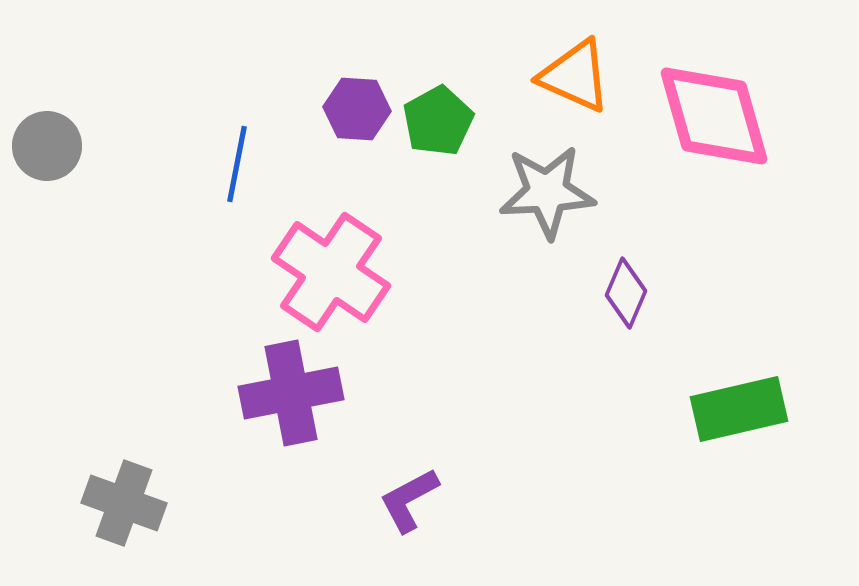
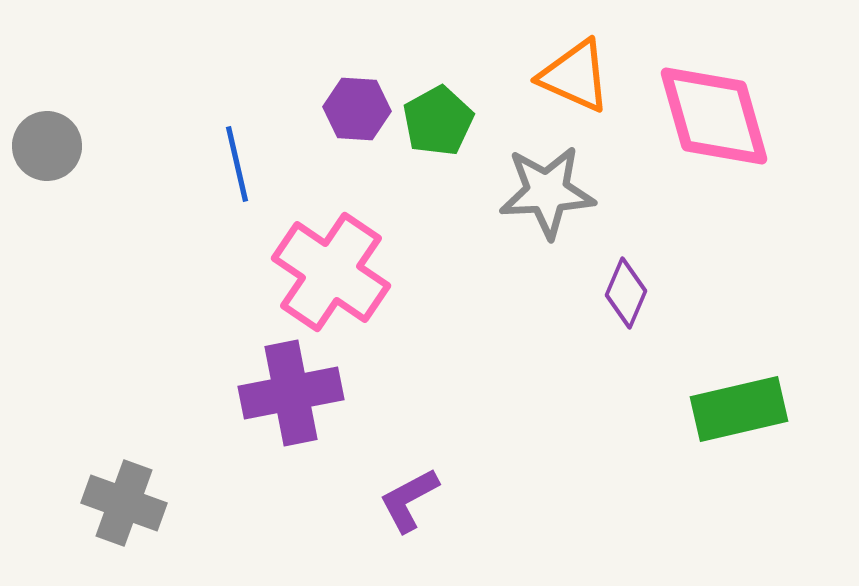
blue line: rotated 24 degrees counterclockwise
